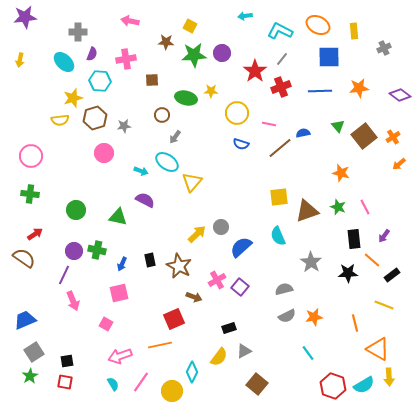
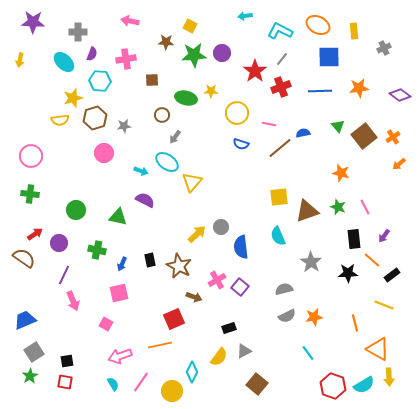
purple star at (25, 17): moved 8 px right, 5 px down; rotated 10 degrees clockwise
blue semicircle at (241, 247): rotated 55 degrees counterclockwise
purple circle at (74, 251): moved 15 px left, 8 px up
